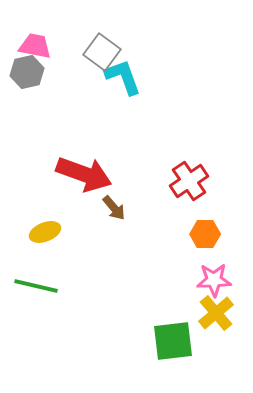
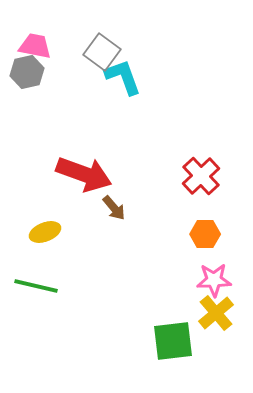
red cross: moved 12 px right, 5 px up; rotated 9 degrees counterclockwise
